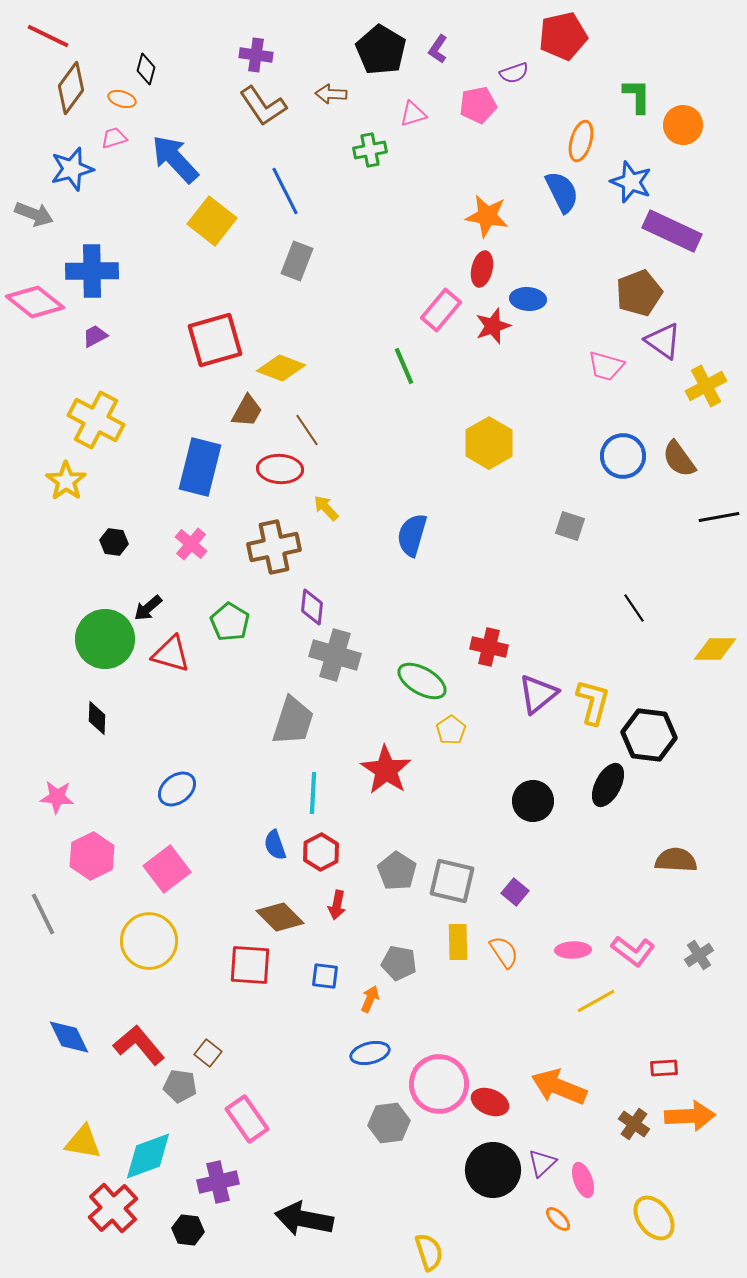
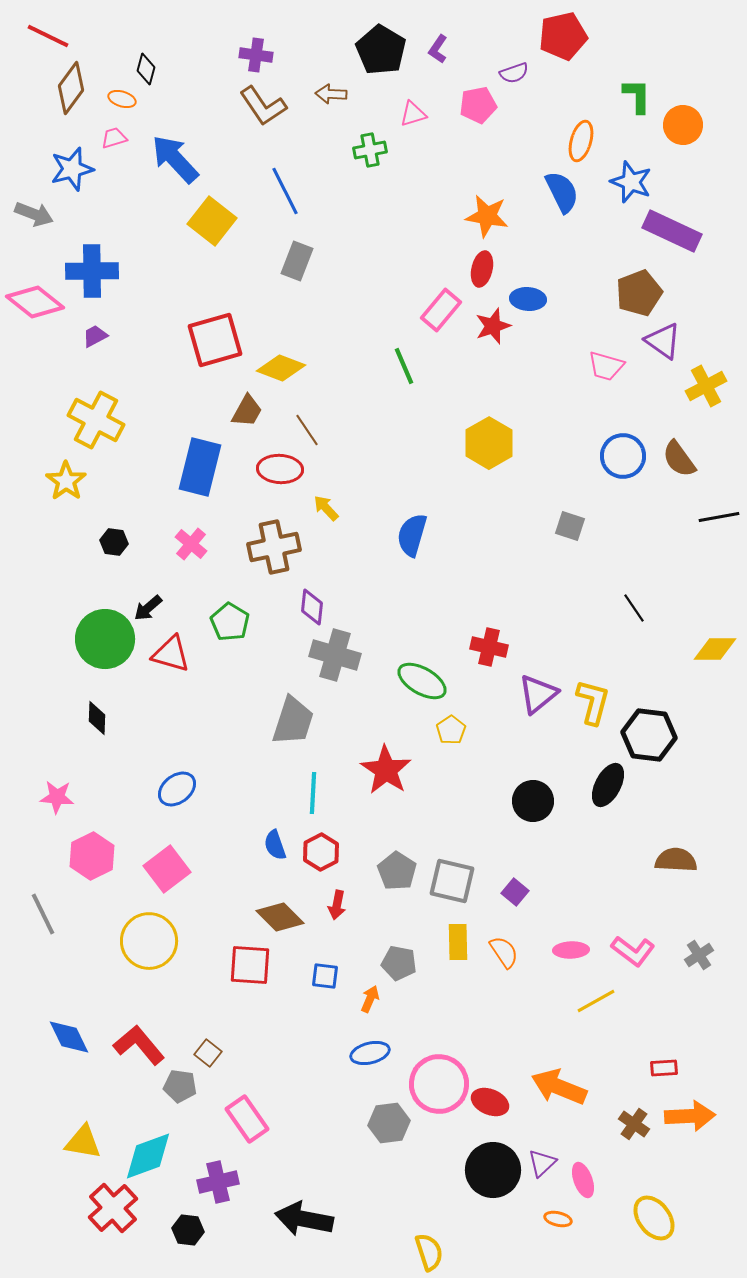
pink ellipse at (573, 950): moved 2 px left
orange ellipse at (558, 1219): rotated 32 degrees counterclockwise
